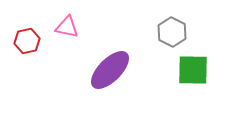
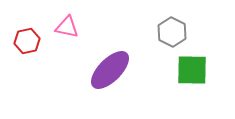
green square: moved 1 px left
